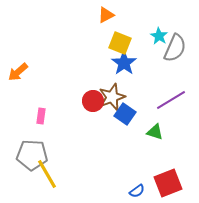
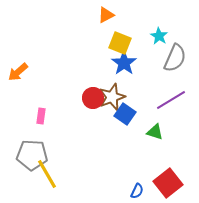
gray semicircle: moved 10 px down
red circle: moved 3 px up
red square: rotated 16 degrees counterclockwise
blue semicircle: rotated 28 degrees counterclockwise
